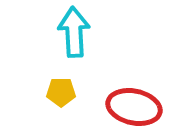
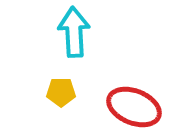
red ellipse: rotated 10 degrees clockwise
